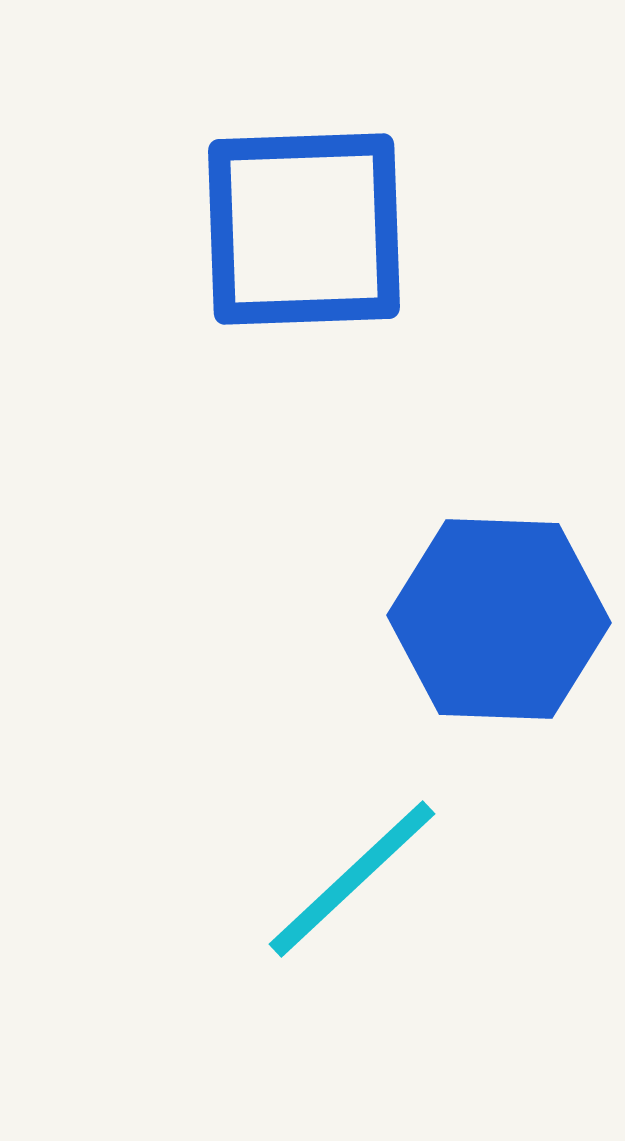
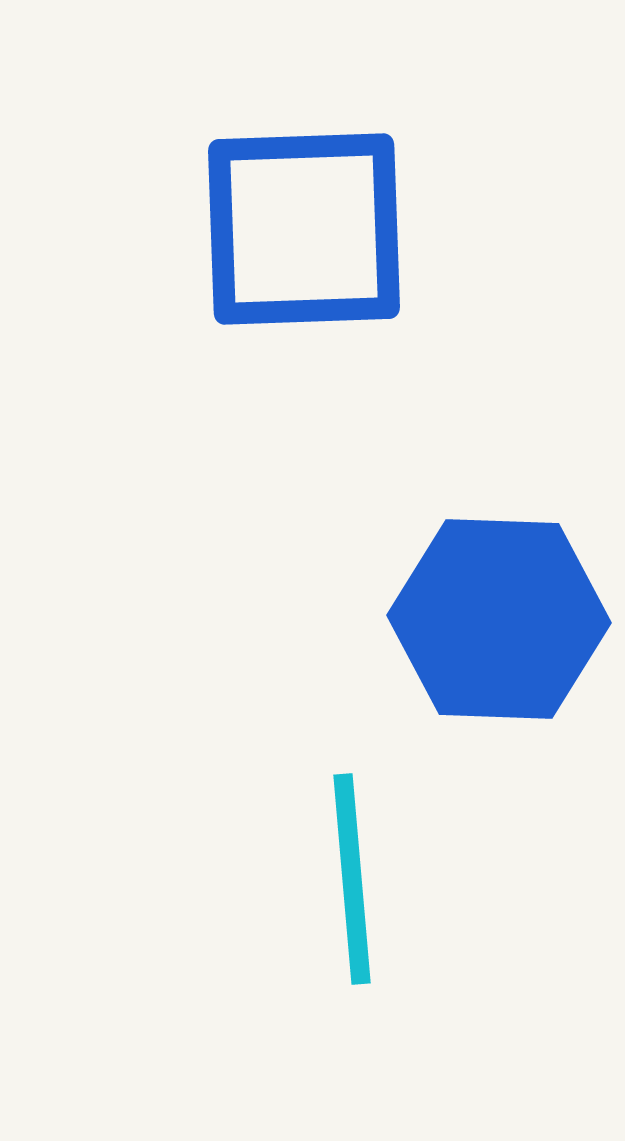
cyan line: rotated 52 degrees counterclockwise
